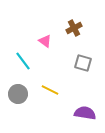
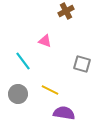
brown cross: moved 8 px left, 17 px up
pink triangle: rotated 16 degrees counterclockwise
gray square: moved 1 px left, 1 px down
purple semicircle: moved 21 px left
